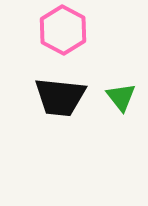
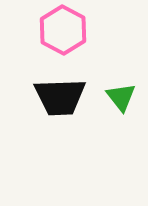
black trapezoid: rotated 8 degrees counterclockwise
